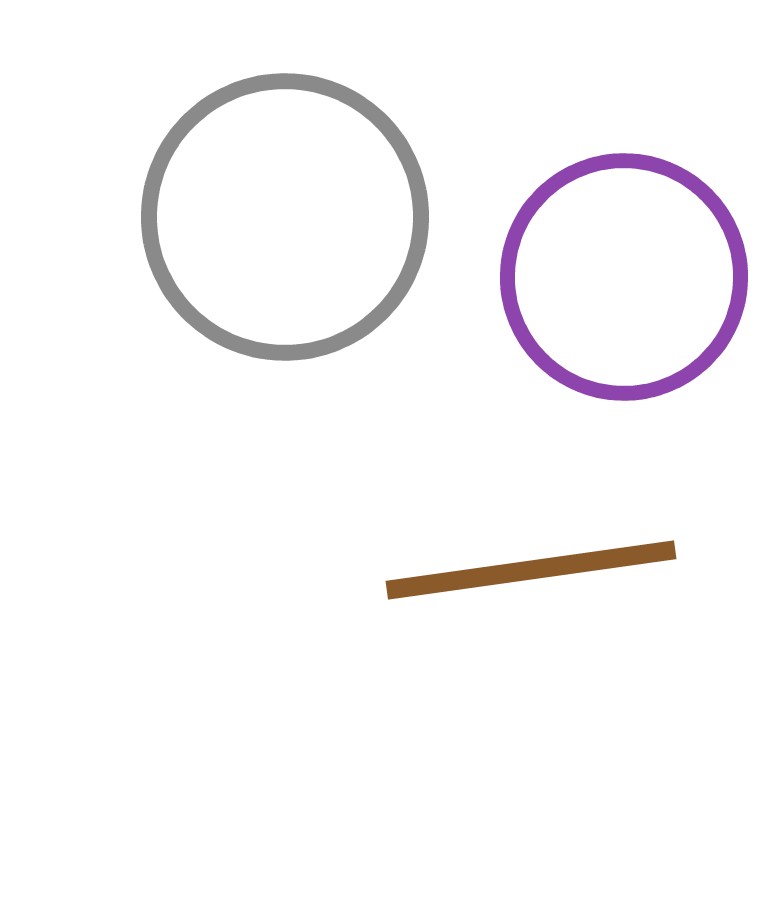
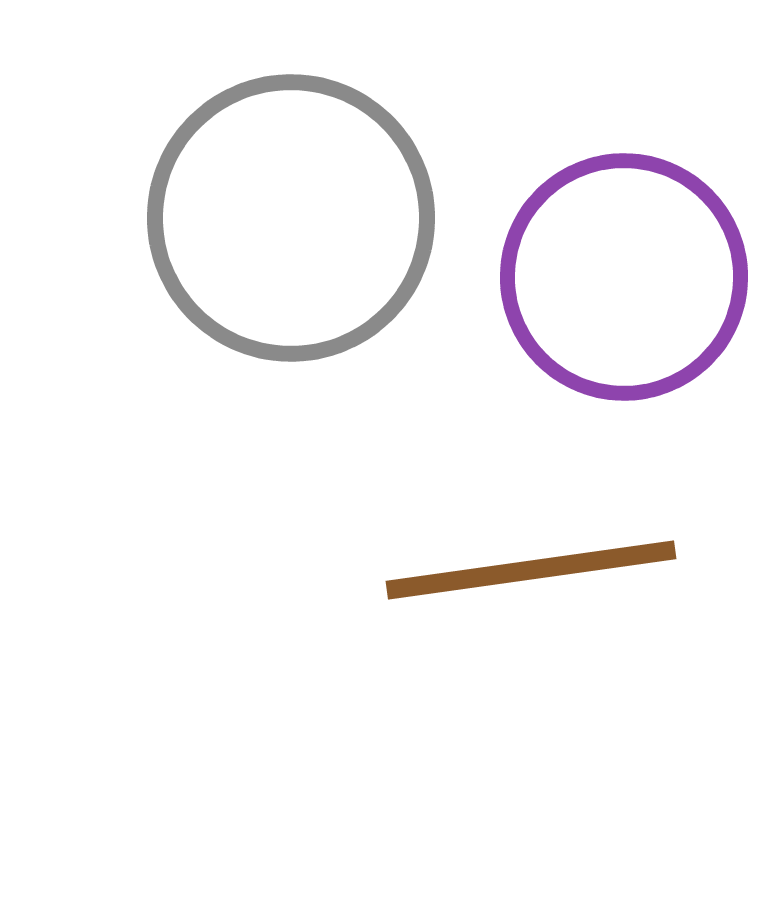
gray circle: moved 6 px right, 1 px down
